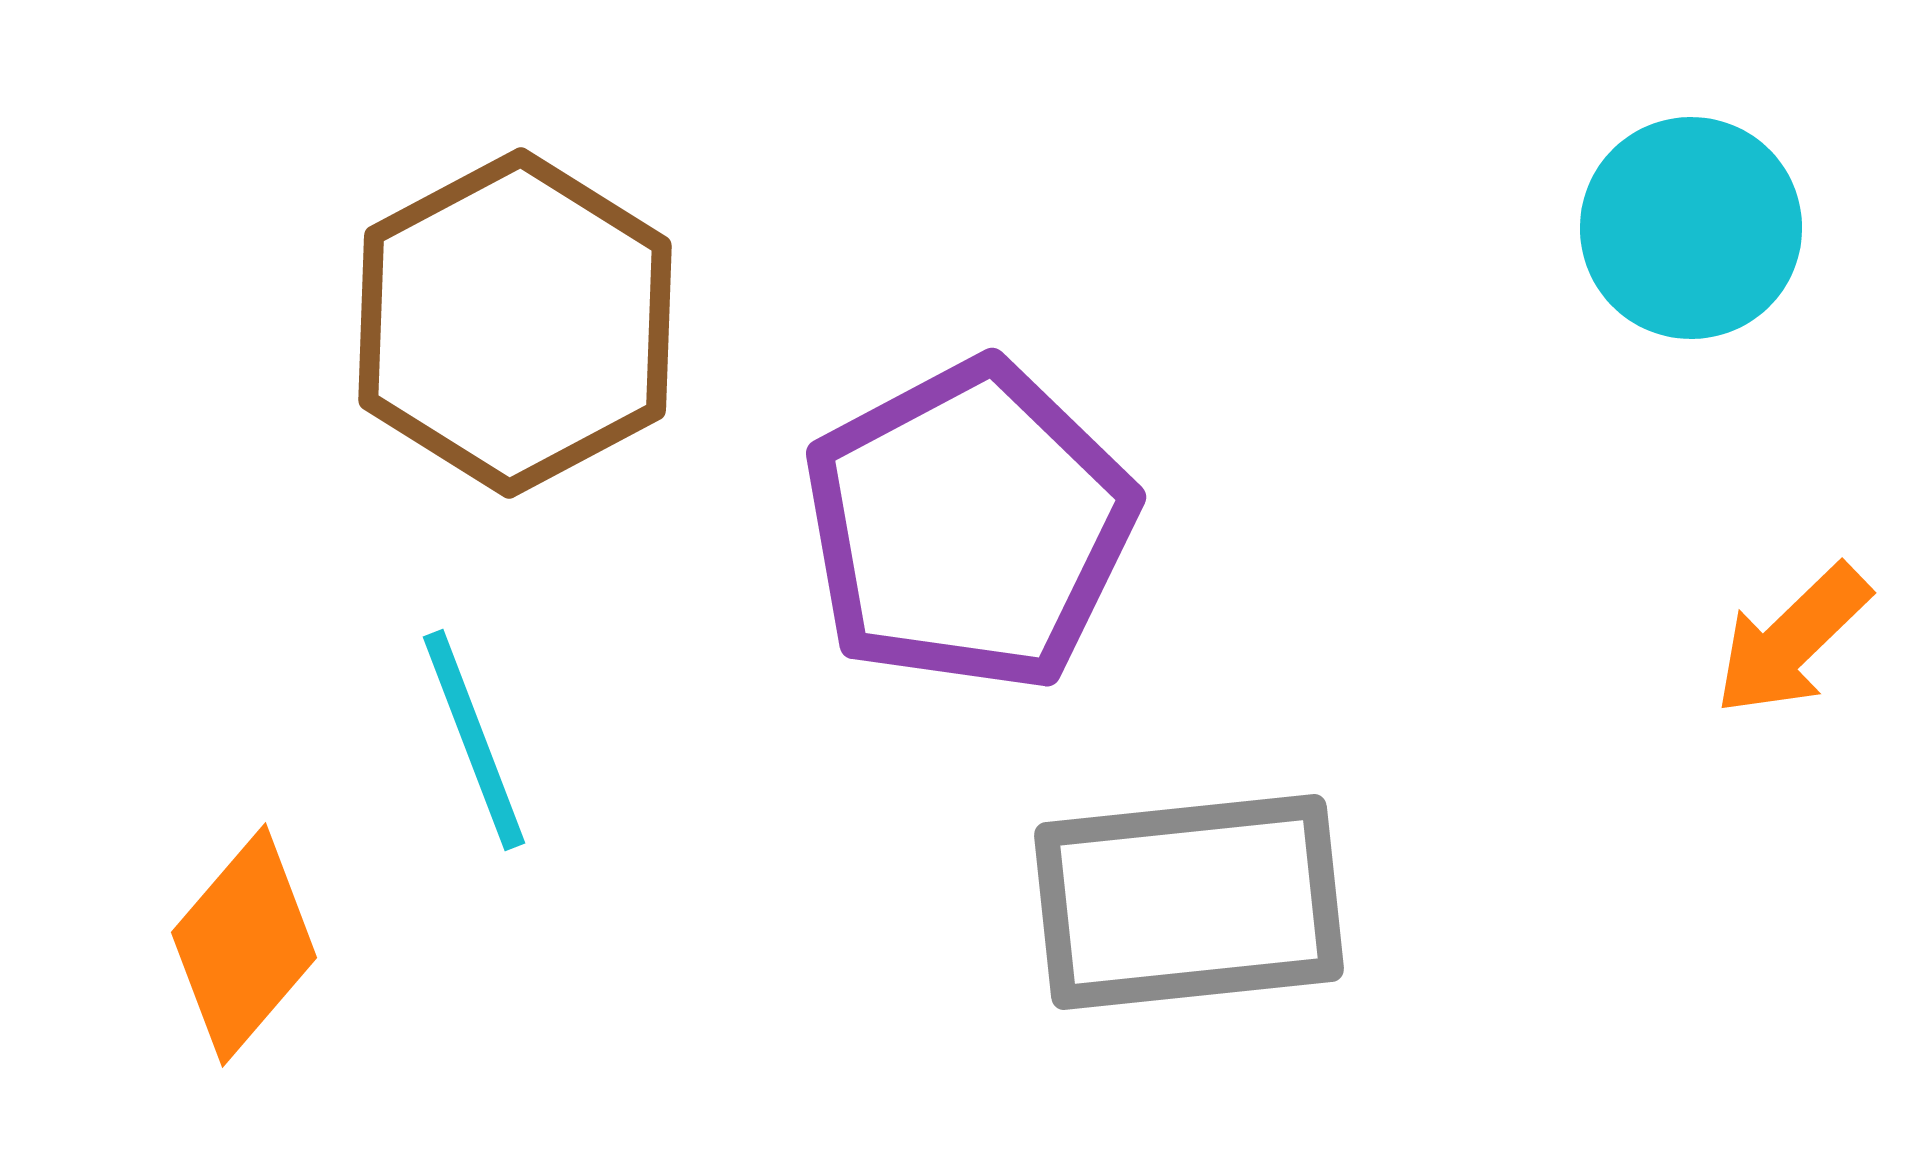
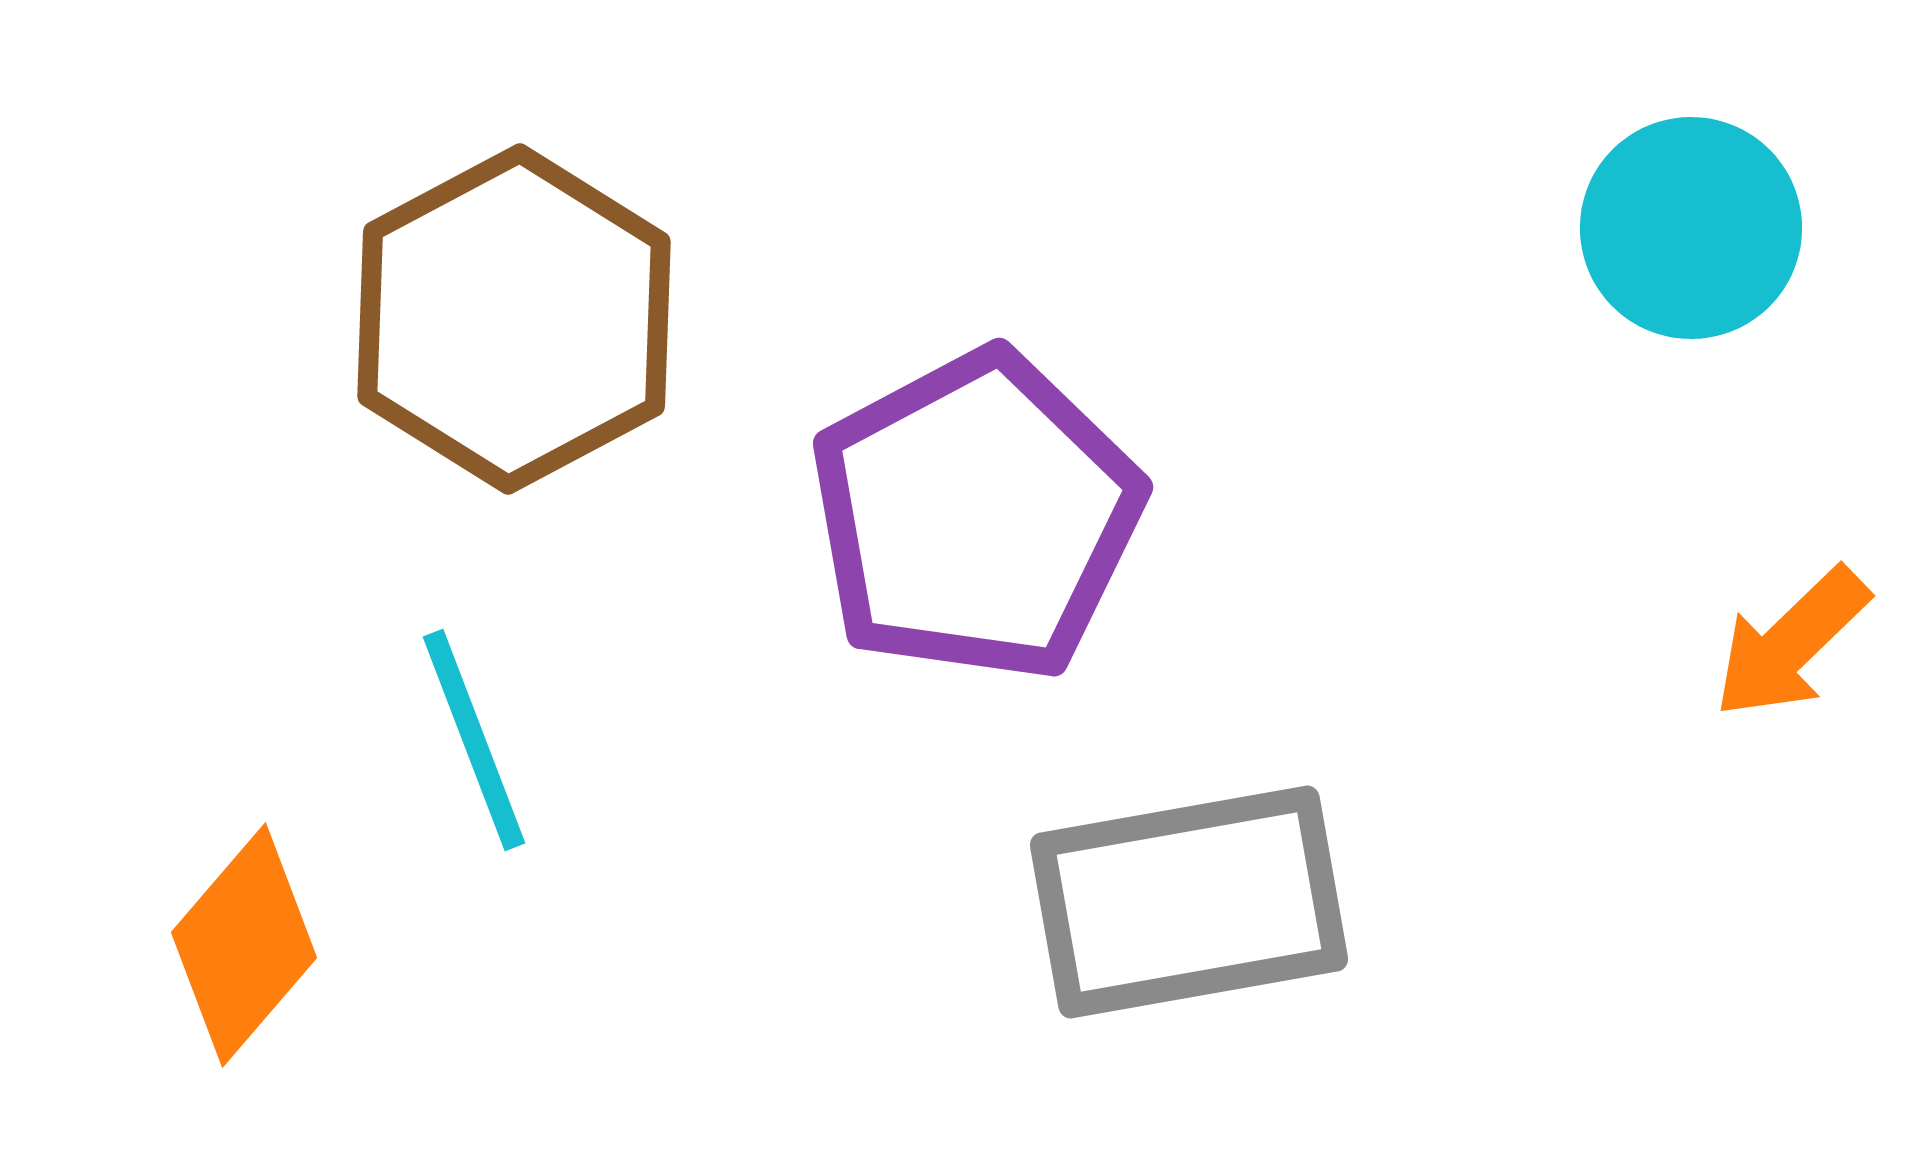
brown hexagon: moved 1 px left, 4 px up
purple pentagon: moved 7 px right, 10 px up
orange arrow: moved 1 px left, 3 px down
gray rectangle: rotated 4 degrees counterclockwise
